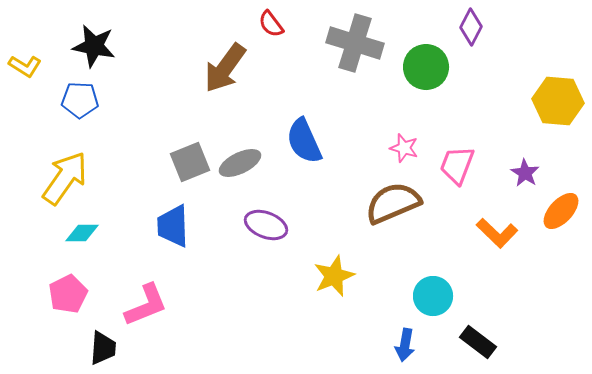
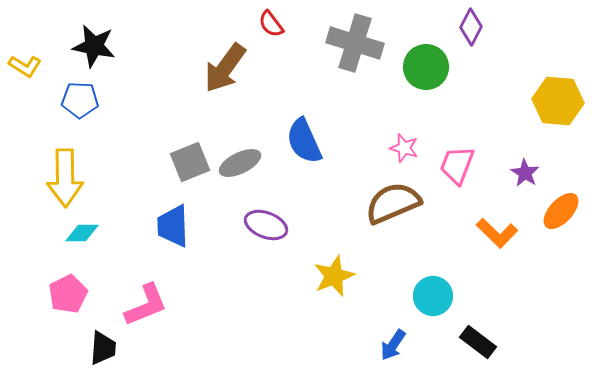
yellow arrow: rotated 144 degrees clockwise
blue arrow: moved 12 px left; rotated 24 degrees clockwise
